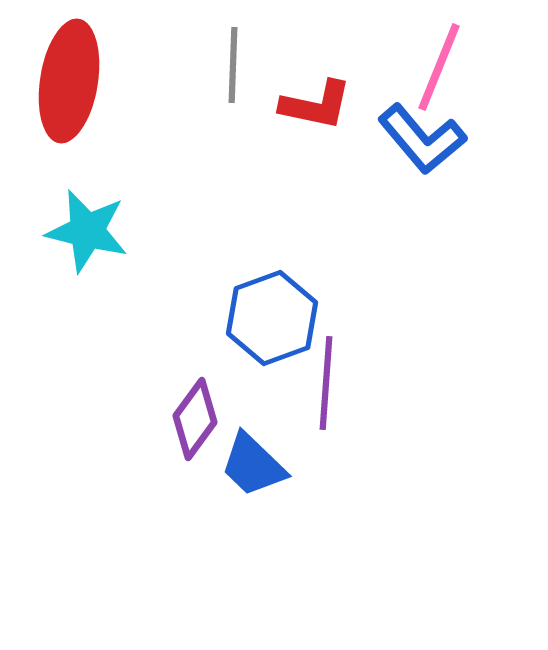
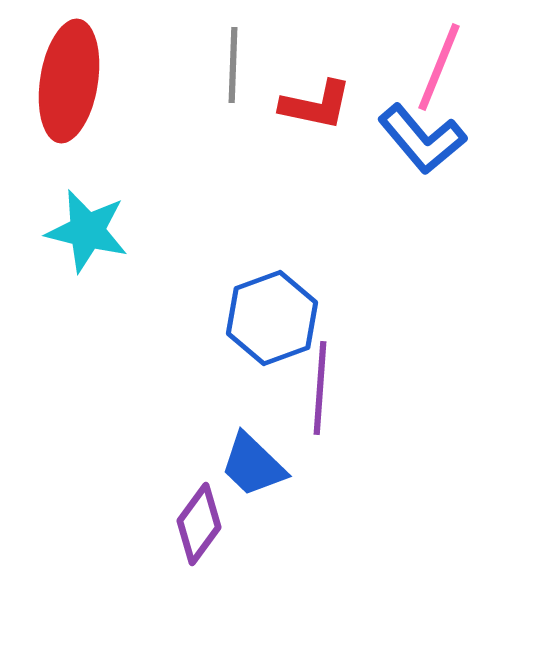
purple line: moved 6 px left, 5 px down
purple diamond: moved 4 px right, 105 px down
